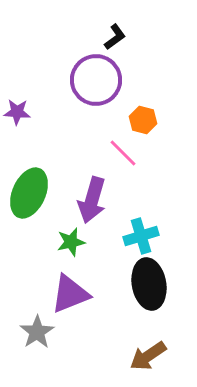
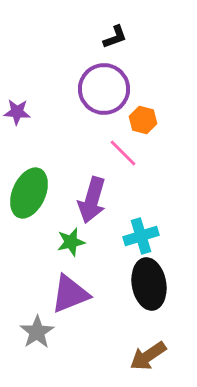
black L-shape: rotated 16 degrees clockwise
purple circle: moved 8 px right, 9 px down
